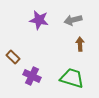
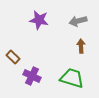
gray arrow: moved 5 px right, 1 px down
brown arrow: moved 1 px right, 2 px down
